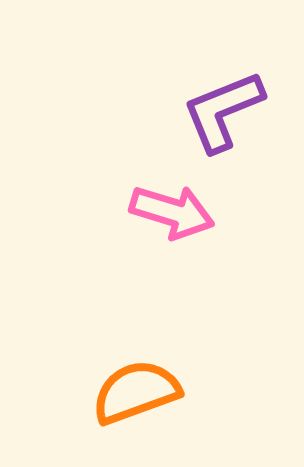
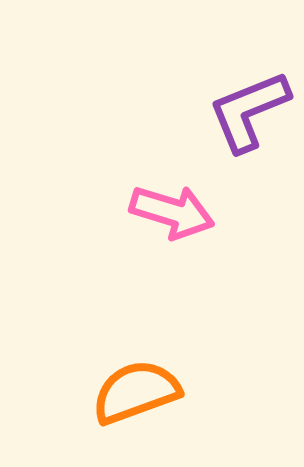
purple L-shape: moved 26 px right
